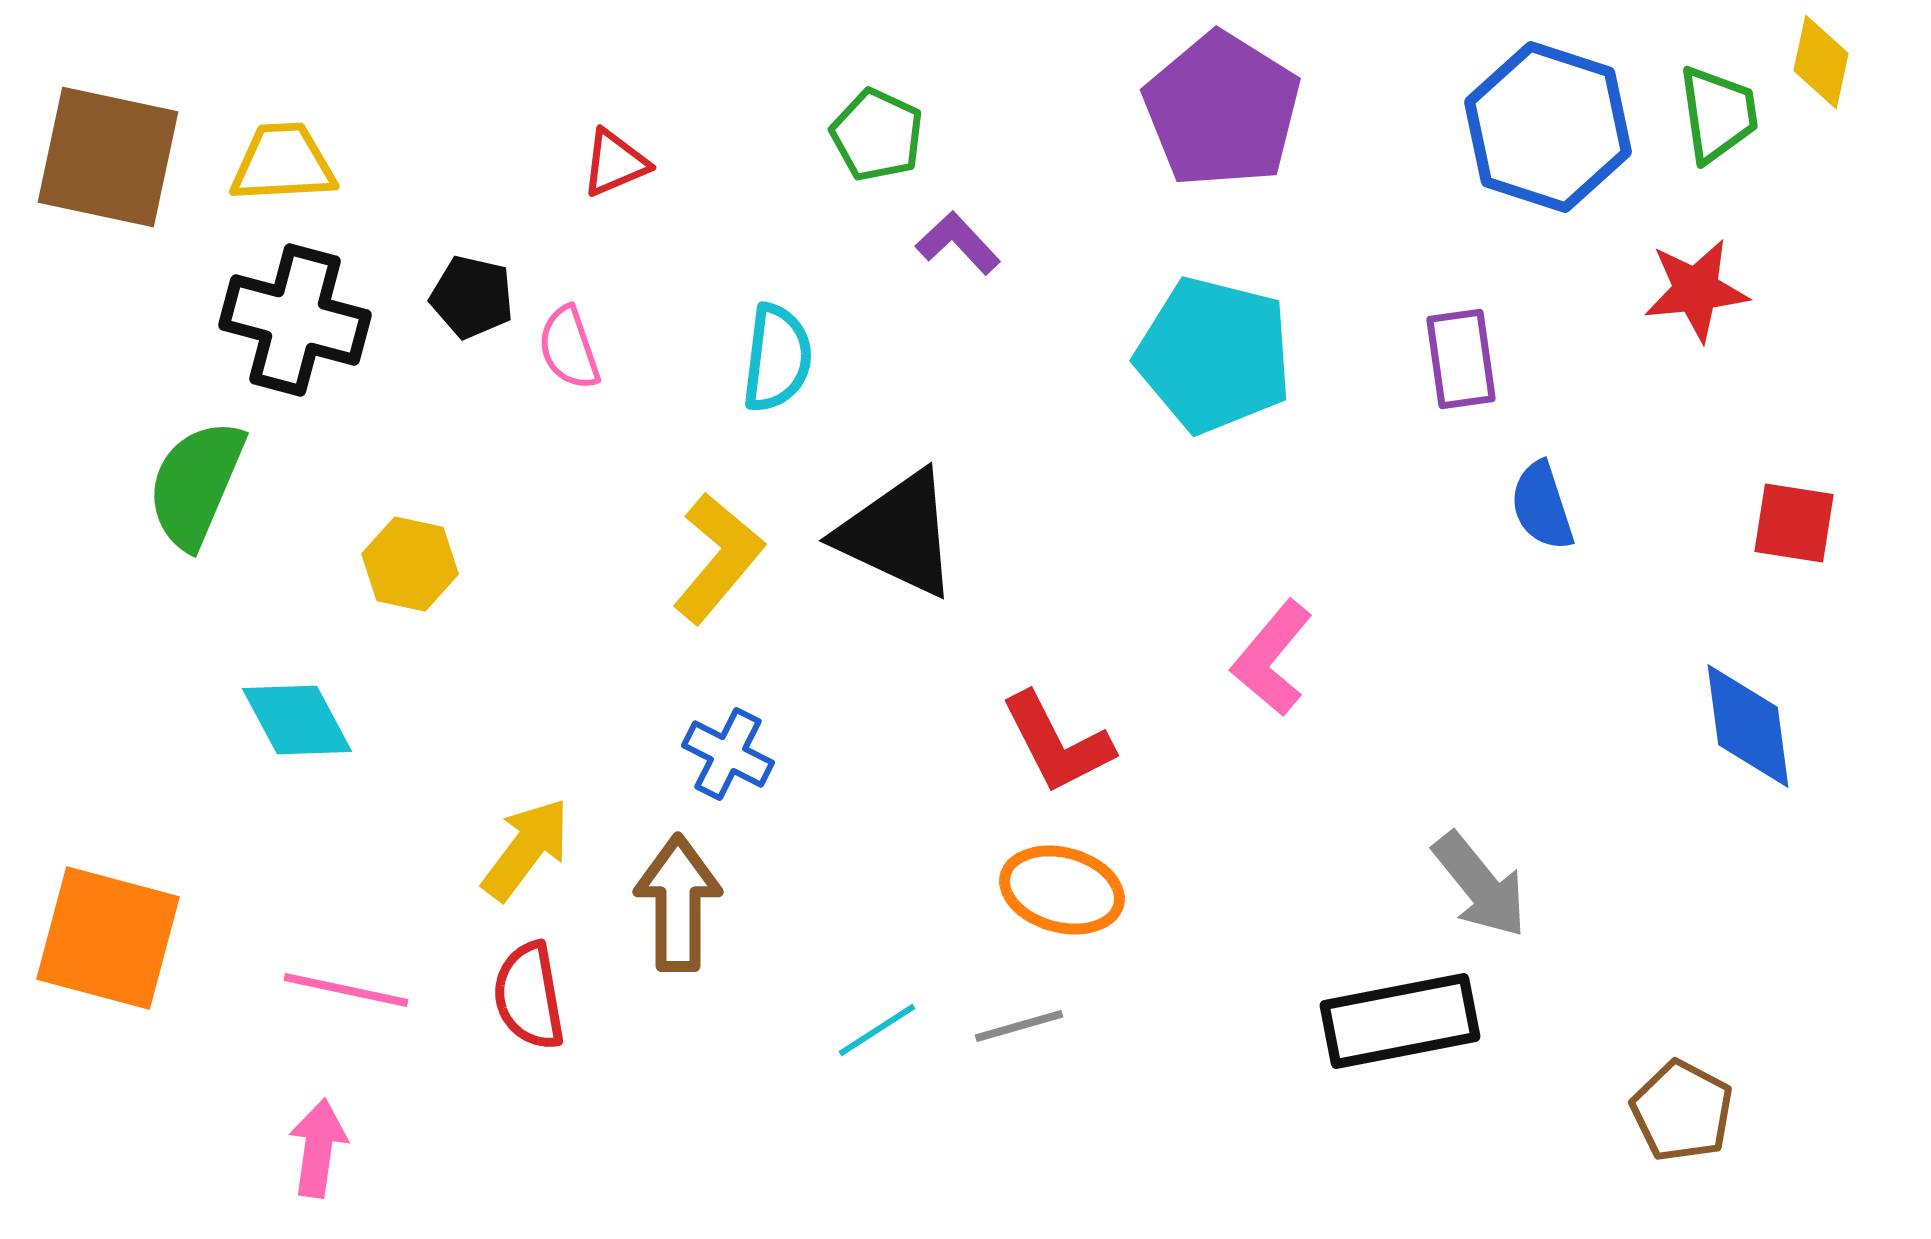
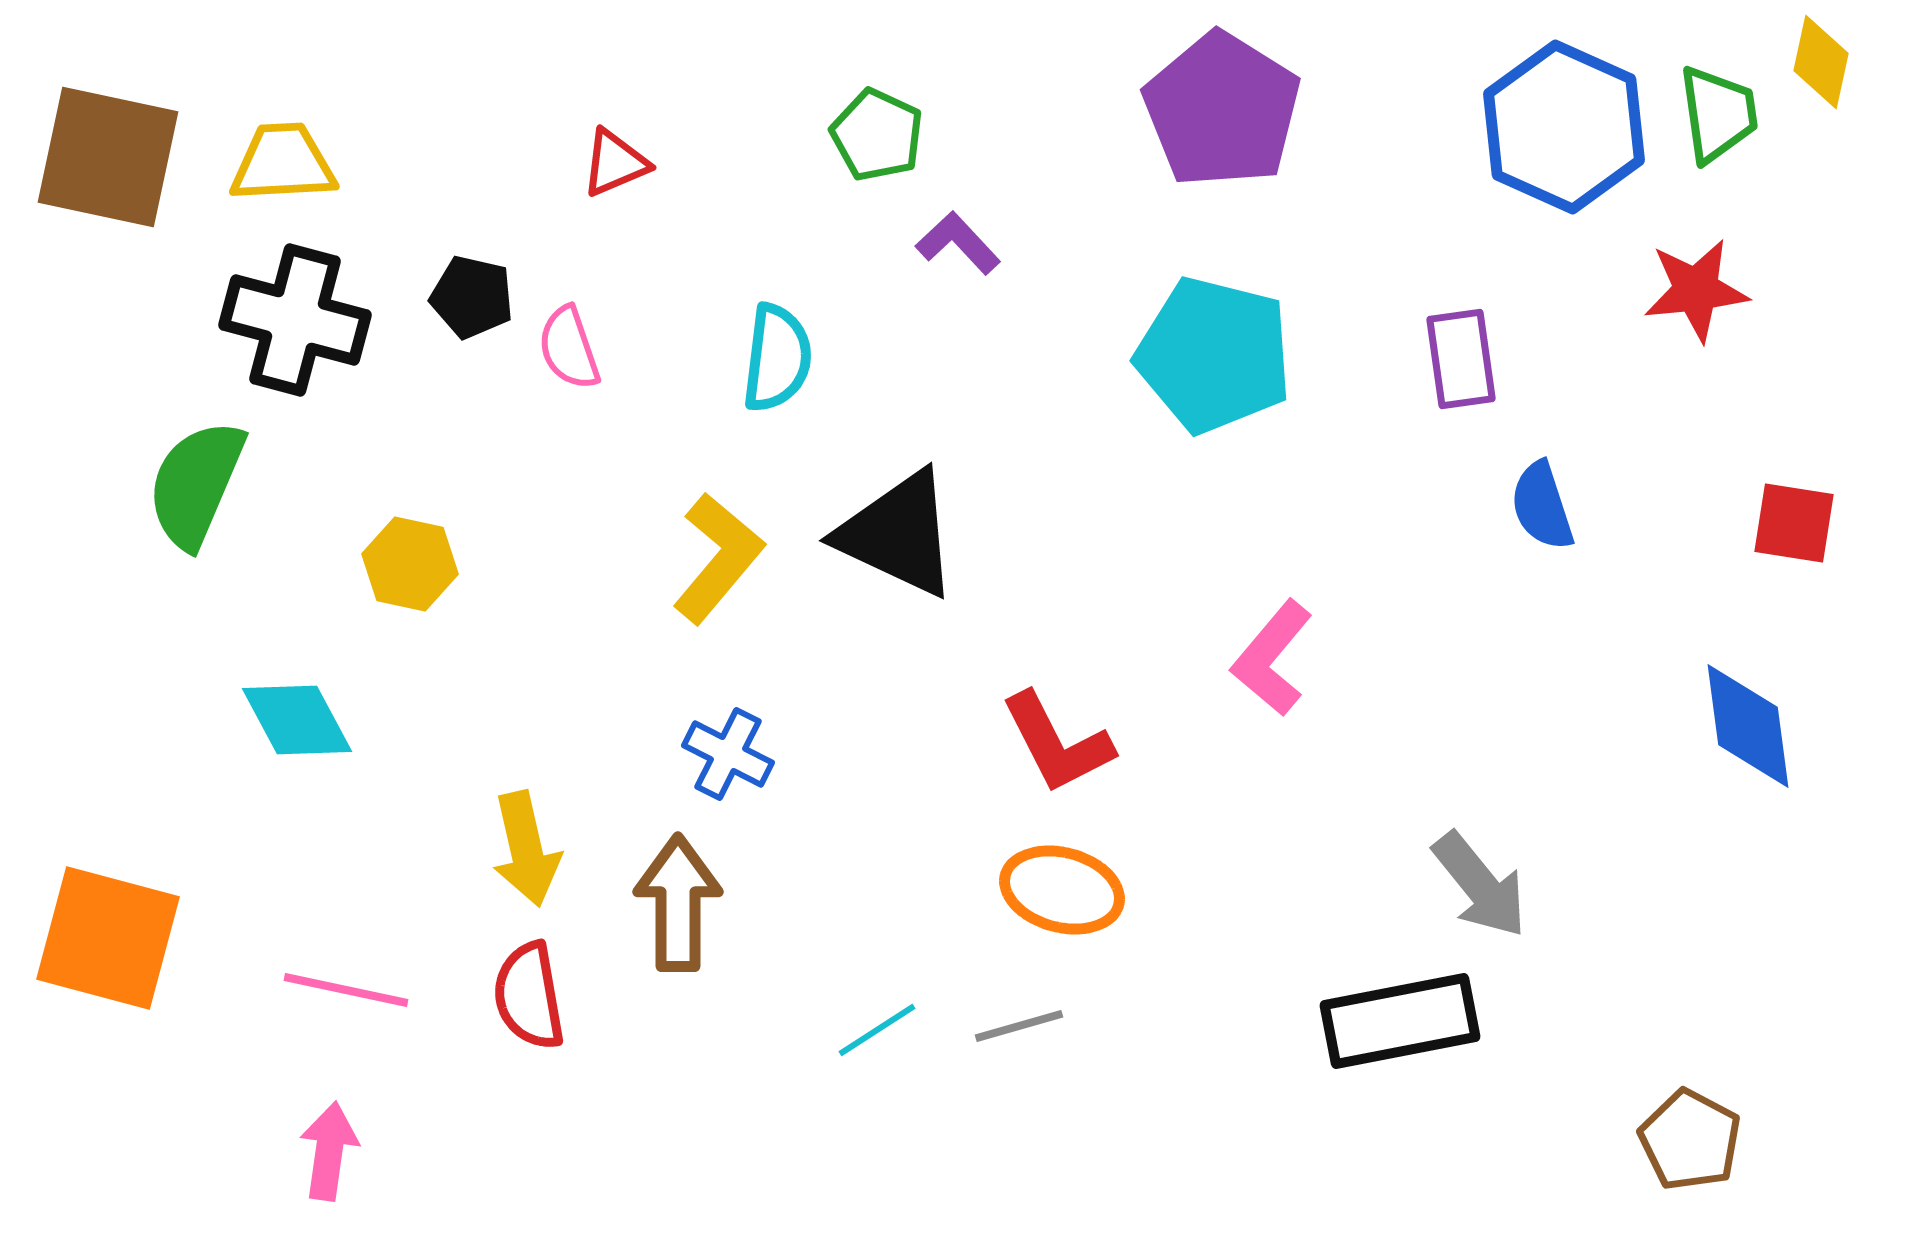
blue hexagon: moved 16 px right; rotated 6 degrees clockwise
yellow arrow: rotated 130 degrees clockwise
brown pentagon: moved 8 px right, 29 px down
pink arrow: moved 11 px right, 3 px down
